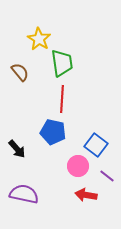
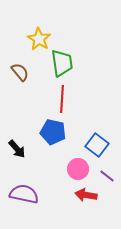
blue square: moved 1 px right
pink circle: moved 3 px down
